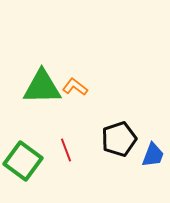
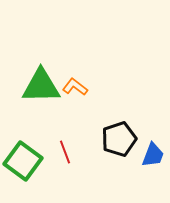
green triangle: moved 1 px left, 1 px up
red line: moved 1 px left, 2 px down
